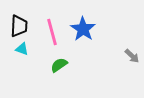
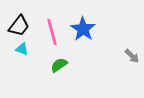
black trapezoid: rotated 35 degrees clockwise
